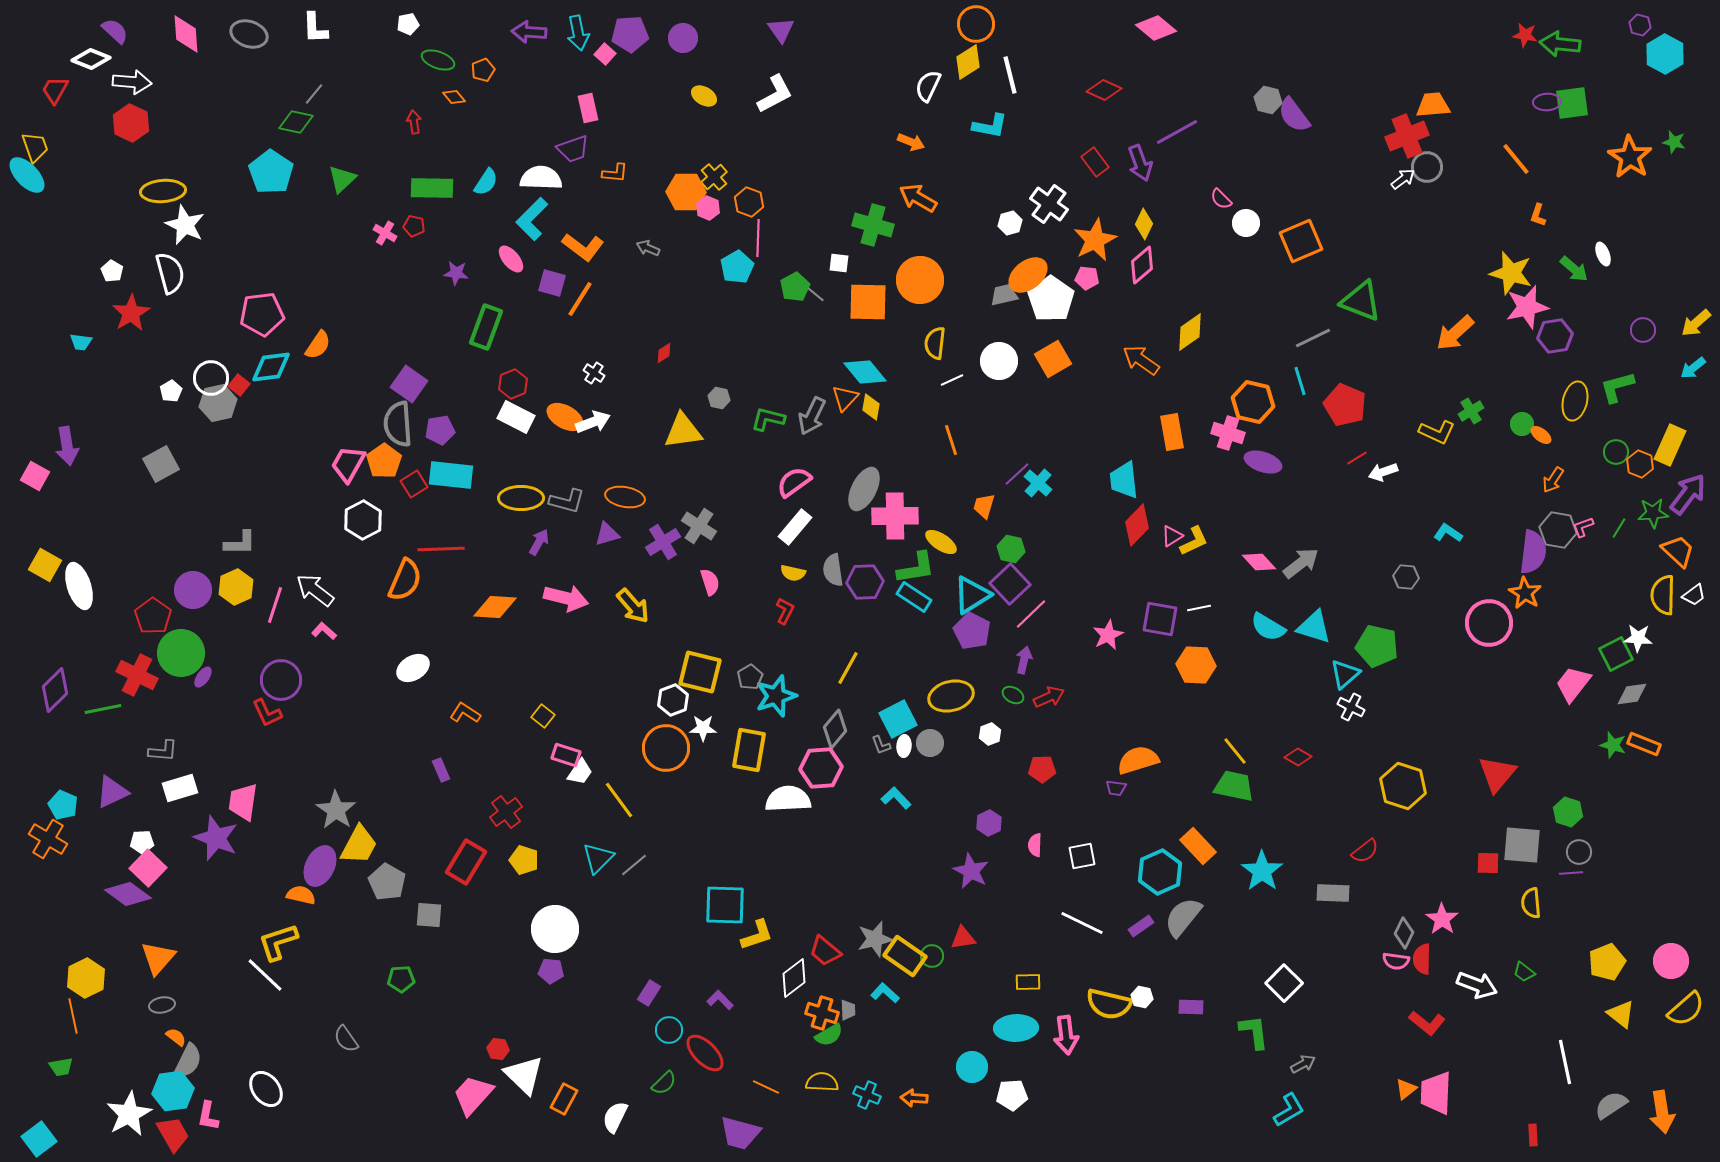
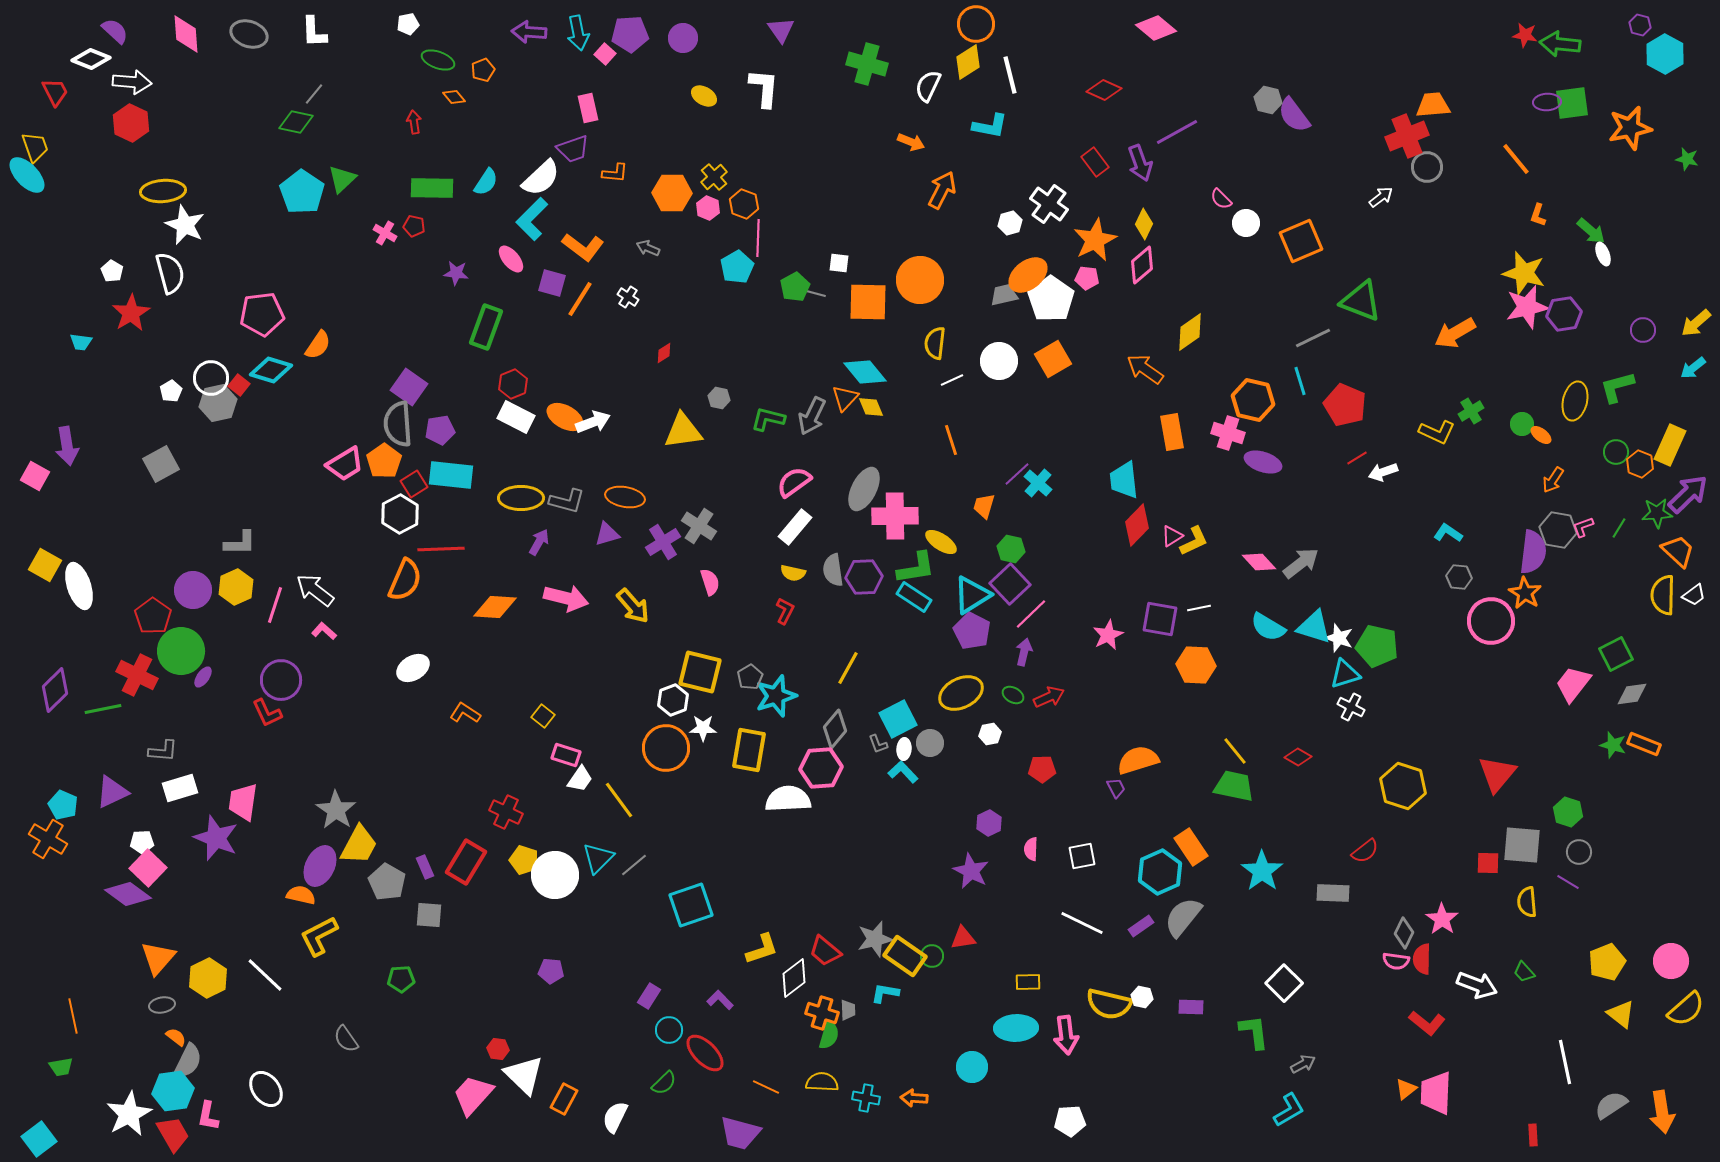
white L-shape at (315, 28): moved 1 px left, 4 px down
red trapezoid at (55, 90): moved 2 px down; rotated 124 degrees clockwise
white L-shape at (775, 94): moved 11 px left, 6 px up; rotated 57 degrees counterclockwise
green star at (1674, 142): moved 13 px right, 17 px down
orange star at (1630, 157): moved 29 px up; rotated 27 degrees clockwise
cyan pentagon at (271, 172): moved 31 px right, 20 px down
white semicircle at (541, 178): rotated 135 degrees clockwise
white arrow at (1403, 179): moved 22 px left, 18 px down
orange hexagon at (686, 192): moved 14 px left, 1 px down
orange arrow at (918, 198): moved 24 px right, 8 px up; rotated 87 degrees clockwise
orange hexagon at (749, 202): moved 5 px left, 2 px down
green cross at (873, 225): moved 6 px left, 161 px up
green arrow at (1574, 269): moved 17 px right, 38 px up
yellow star at (1511, 273): moved 13 px right
gray line at (814, 293): rotated 25 degrees counterclockwise
orange arrow at (1455, 333): rotated 12 degrees clockwise
purple hexagon at (1555, 336): moved 9 px right, 22 px up
orange arrow at (1141, 360): moved 4 px right, 9 px down
cyan diamond at (271, 367): moved 3 px down; rotated 24 degrees clockwise
white cross at (594, 373): moved 34 px right, 76 px up
purple square at (409, 384): moved 3 px down
orange hexagon at (1253, 402): moved 2 px up
yellow diamond at (871, 407): rotated 32 degrees counterclockwise
pink trapezoid at (348, 464): moved 3 px left; rotated 150 degrees counterclockwise
purple arrow at (1688, 494): rotated 9 degrees clockwise
green star at (1653, 513): moved 4 px right
white hexagon at (363, 520): moved 37 px right, 6 px up
gray hexagon at (1406, 577): moved 53 px right
purple hexagon at (865, 582): moved 1 px left, 5 px up
pink circle at (1489, 623): moved 2 px right, 2 px up
white star at (1638, 638): moved 299 px left; rotated 16 degrees clockwise
green circle at (181, 653): moved 2 px up
purple arrow at (1024, 660): moved 8 px up
cyan triangle at (1345, 674): rotated 24 degrees clockwise
yellow ellipse at (951, 696): moved 10 px right, 3 px up; rotated 12 degrees counterclockwise
white hexagon at (990, 734): rotated 10 degrees clockwise
gray L-shape at (881, 745): moved 3 px left, 1 px up
white ellipse at (904, 746): moved 3 px down
purple rectangle at (441, 770): moved 16 px left, 97 px down
white trapezoid at (580, 772): moved 7 px down
purple trapezoid at (1116, 788): rotated 125 degrees counterclockwise
cyan L-shape at (896, 798): moved 7 px right, 26 px up
red cross at (506, 812): rotated 28 degrees counterclockwise
pink semicircle at (1035, 845): moved 4 px left, 4 px down
orange rectangle at (1198, 846): moved 7 px left, 1 px down; rotated 9 degrees clockwise
purple line at (1571, 873): moved 3 px left, 9 px down; rotated 35 degrees clockwise
yellow semicircle at (1531, 903): moved 4 px left, 1 px up
cyan square at (725, 905): moved 34 px left; rotated 21 degrees counterclockwise
white circle at (555, 929): moved 54 px up
yellow L-shape at (757, 935): moved 5 px right, 14 px down
yellow L-shape at (278, 942): moved 41 px right, 6 px up; rotated 9 degrees counterclockwise
green trapezoid at (1524, 972): rotated 10 degrees clockwise
yellow hexagon at (86, 978): moved 122 px right
purple rectangle at (649, 993): moved 3 px down
cyan L-shape at (885, 993): rotated 32 degrees counterclockwise
green semicircle at (829, 1035): rotated 44 degrees counterclockwise
cyan cross at (867, 1095): moved 1 px left, 3 px down; rotated 12 degrees counterclockwise
white pentagon at (1012, 1095): moved 58 px right, 26 px down
